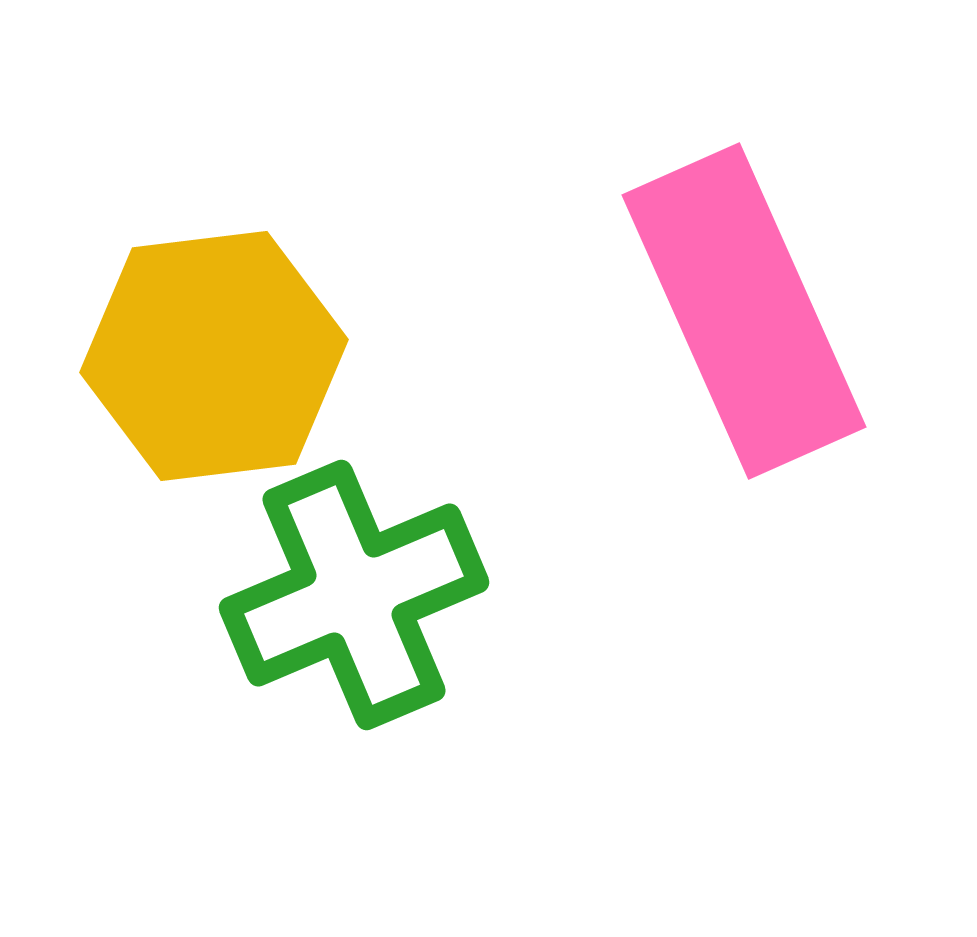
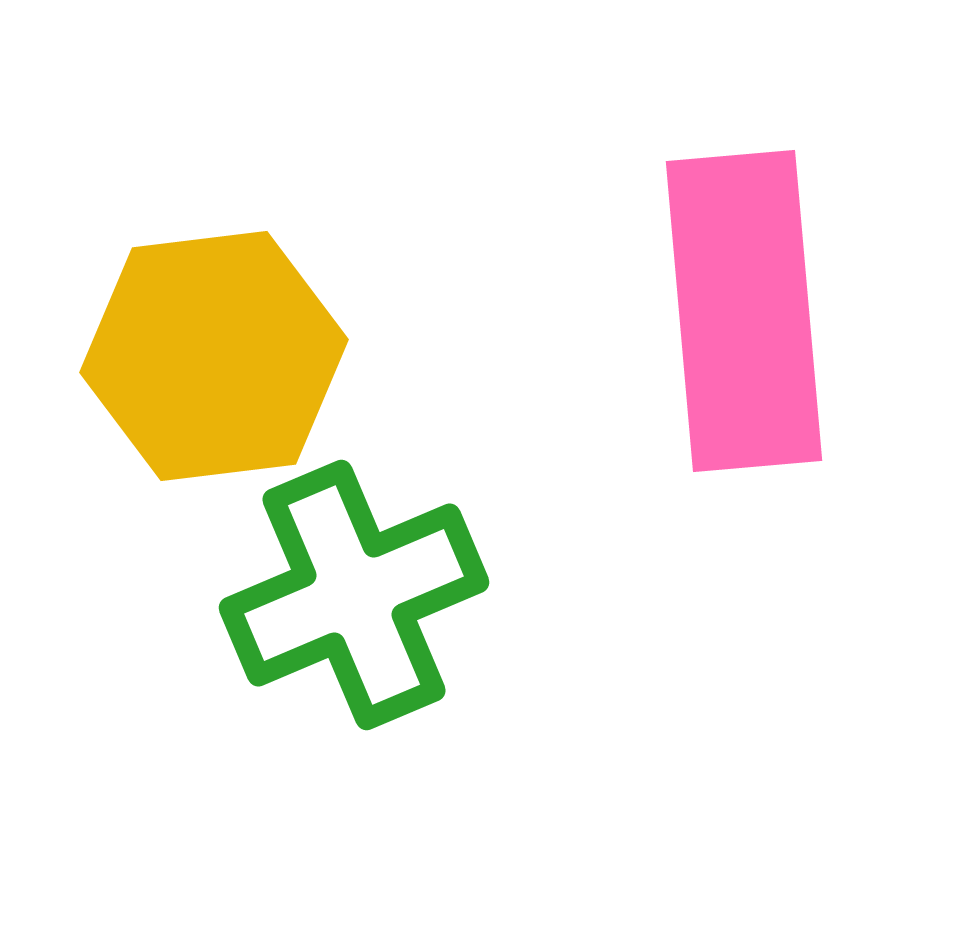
pink rectangle: rotated 19 degrees clockwise
